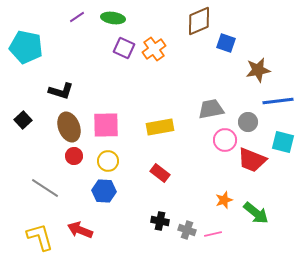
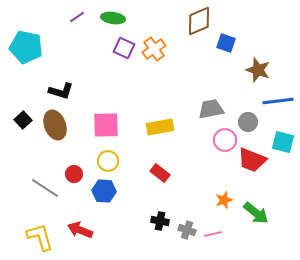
brown star: rotated 30 degrees clockwise
brown ellipse: moved 14 px left, 2 px up
red circle: moved 18 px down
